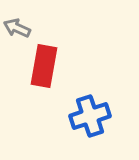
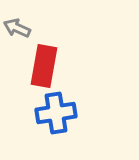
blue cross: moved 34 px left, 3 px up; rotated 9 degrees clockwise
